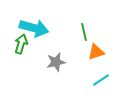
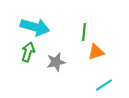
cyan arrow: moved 1 px right, 1 px up
green line: rotated 18 degrees clockwise
green arrow: moved 7 px right, 8 px down
cyan line: moved 3 px right, 5 px down
